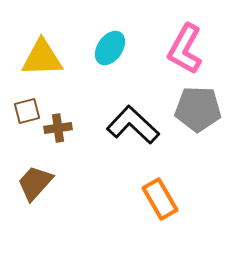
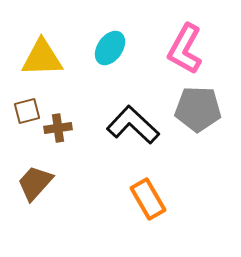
orange rectangle: moved 12 px left
